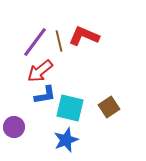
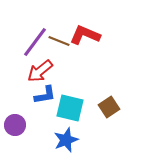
red L-shape: moved 1 px right, 1 px up
brown line: rotated 55 degrees counterclockwise
purple circle: moved 1 px right, 2 px up
